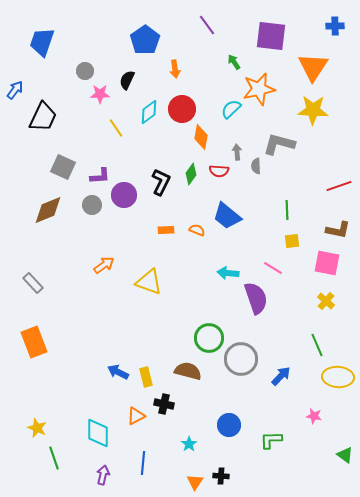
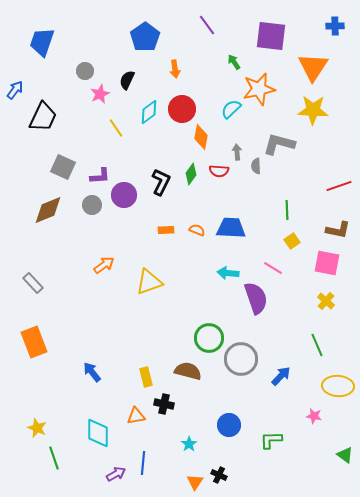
blue pentagon at (145, 40): moved 3 px up
pink star at (100, 94): rotated 24 degrees counterclockwise
blue trapezoid at (227, 216): moved 4 px right, 12 px down; rotated 144 degrees clockwise
yellow square at (292, 241): rotated 28 degrees counterclockwise
yellow triangle at (149, 282): rotated 40 degrees counterclockwise
blue arrow at (118, 372): moved 26 px left; rotated 25 degrees clockwise
yellow ellipse at (338, 377): moved 9 px down
orange triangle at (136, 416): rotated 18 degrees clockwise
purple arrow at (103, 475): moved 13 px right, 1 px up; rotated 48 degrees clockwise
black cross at (221, 476): moved 2 px left, 1 px up; rotated 21 degrees clockwise
